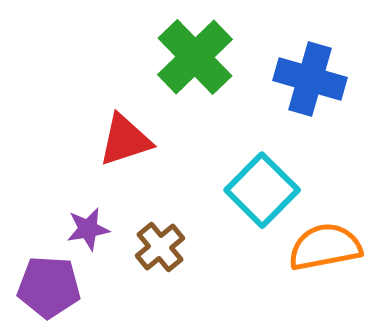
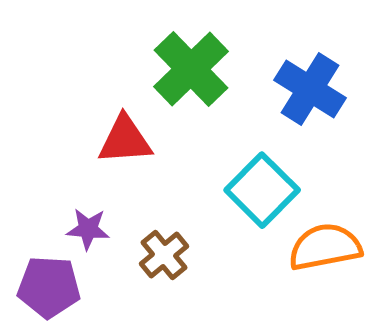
green cross: moved 4 px left, 12 px down
blue cross: moved 10 px down; rotated 16 degrees clockwise
red triangle: rotated 14 degrees clockwise
purple star: rotated 15 degrees clockwise
brown cross: moved 4 px right, 8 px down
